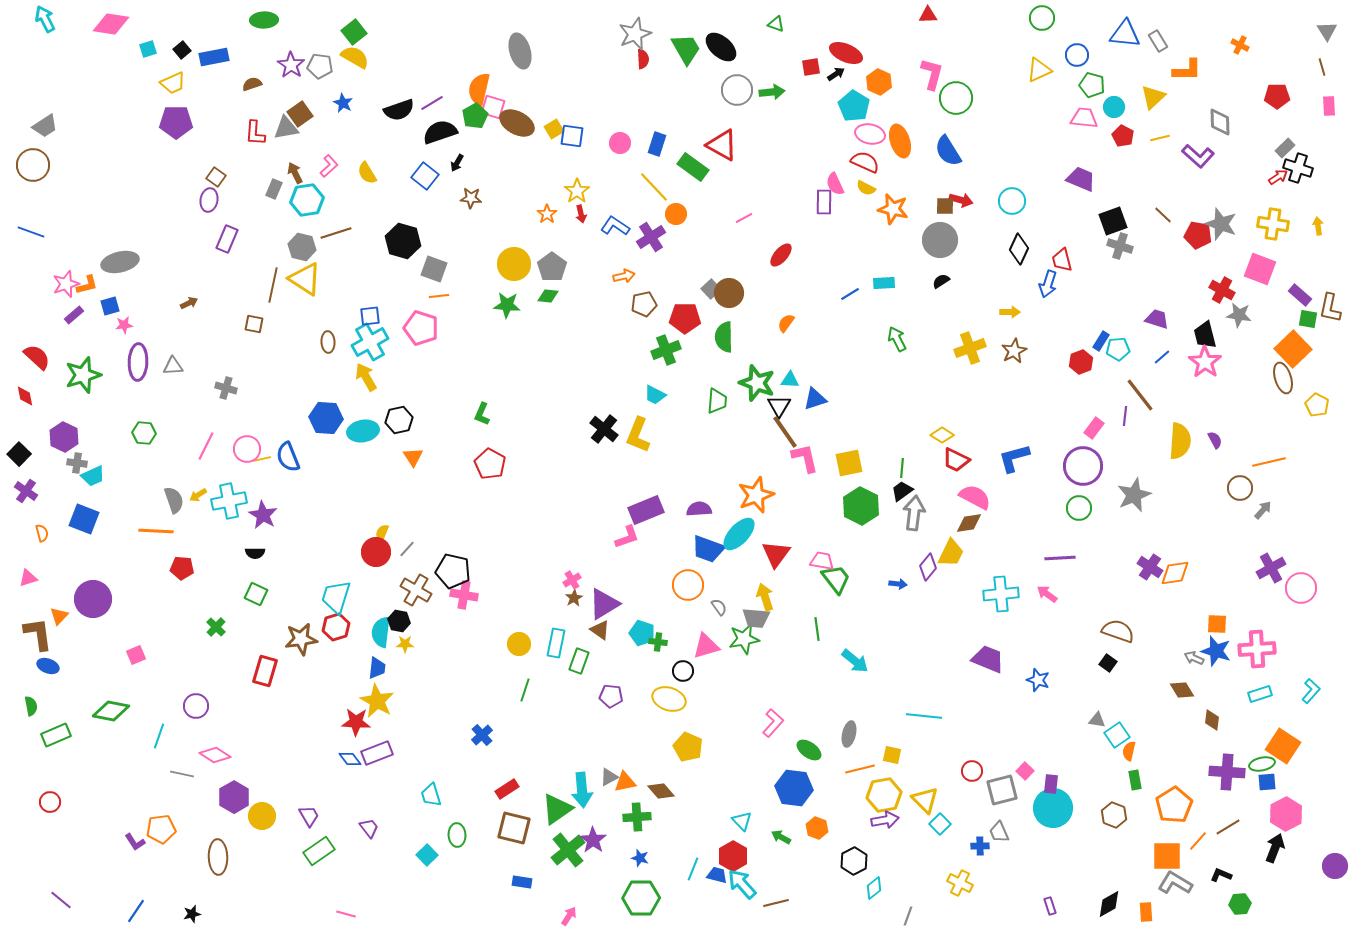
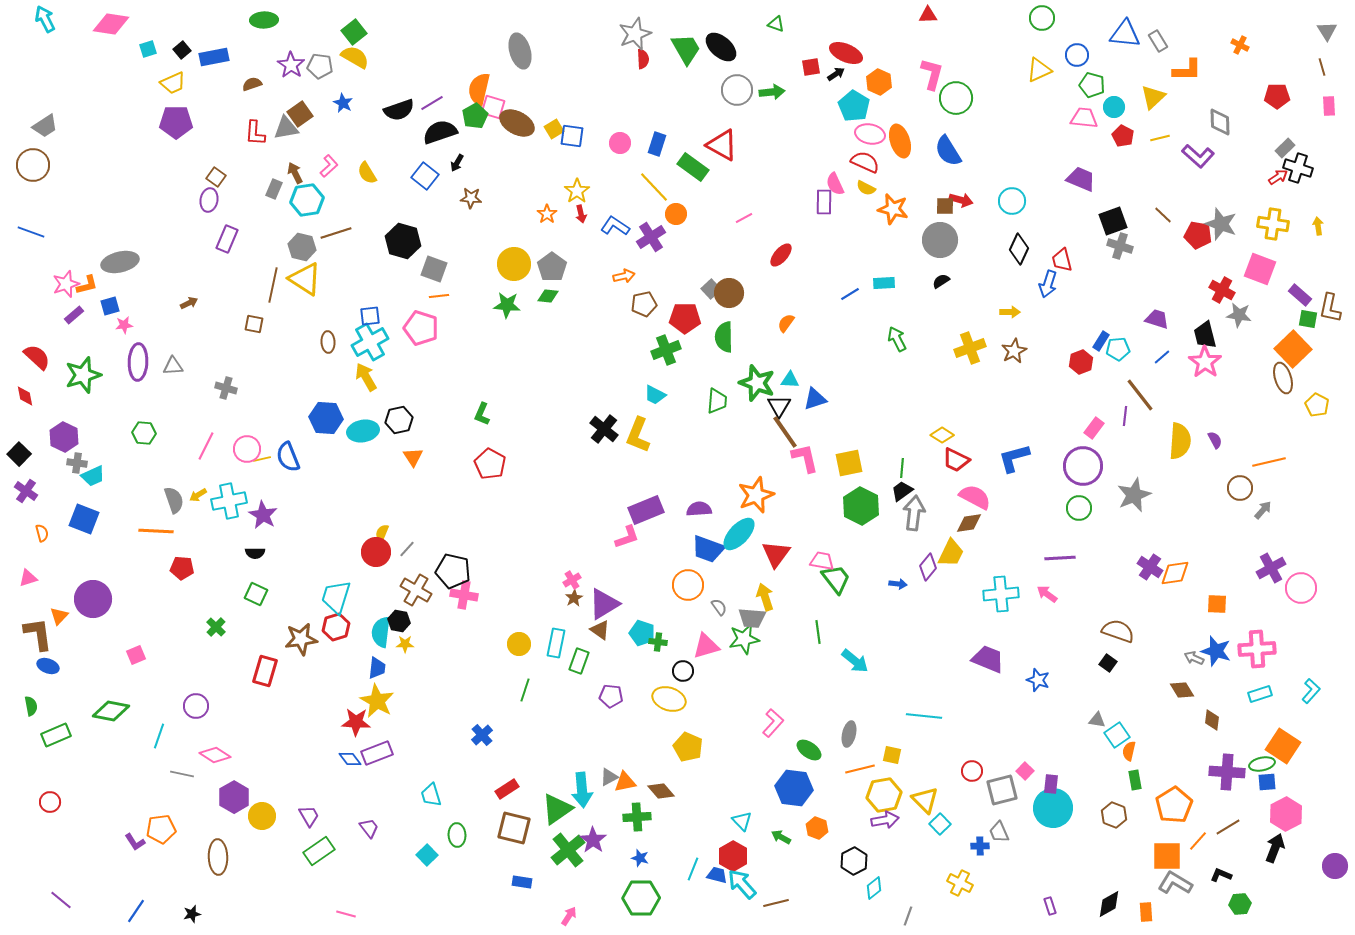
gray trapezoid at (756, 618): moved 4 px left
orange square at (1217, 624): moved 20 px up
green line at (817, 629): moved 1 px right, 3 px down
